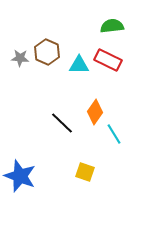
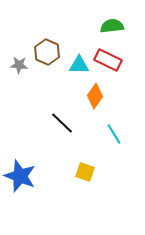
gray star: moved 1 px left, 7 px down
orange diamond: moved 16 px up
